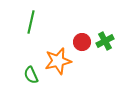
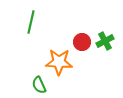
orange star: moved 1 px right, 1 px down; rotated 16 degrees clockwise
green semicircle: moved 8 px right, 10 px down
